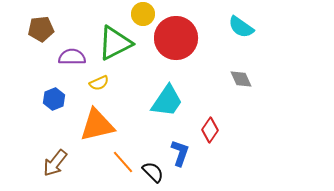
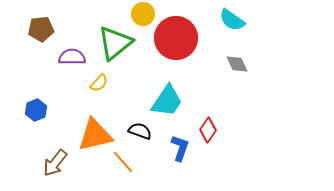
cyan semicircle: moved 9 px left, 7 px up
green triangle: rotated 12 degrees counterclockwise
gray diamond: moved 4 px left, 15 px up
yellow semicircle: rotated 24 degrees counterclockwise
blue hexagon: moved 18 px left, 11 px down
orange triangle: moved 2 px left, 10 px down
red diamond: moved 2 px left
blue L-shape: moved 5 px up
black semicircle: moved 13 px left, 41 px up; rotated 25 degrees counterclockwise
